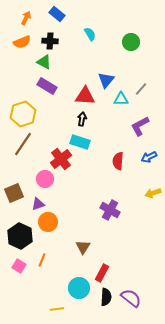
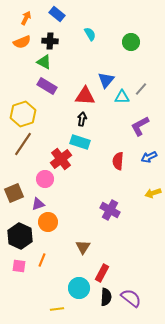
cyan triangle: moved 1 px right, 2 px up
pink square: rotated 24 degrees counterclockwise
